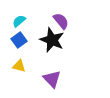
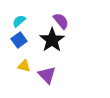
black star: rotated 15 degrees clockwise
yellow triangle: moved 5 px right
purple triangle: moved 5 px left, 4 px up
